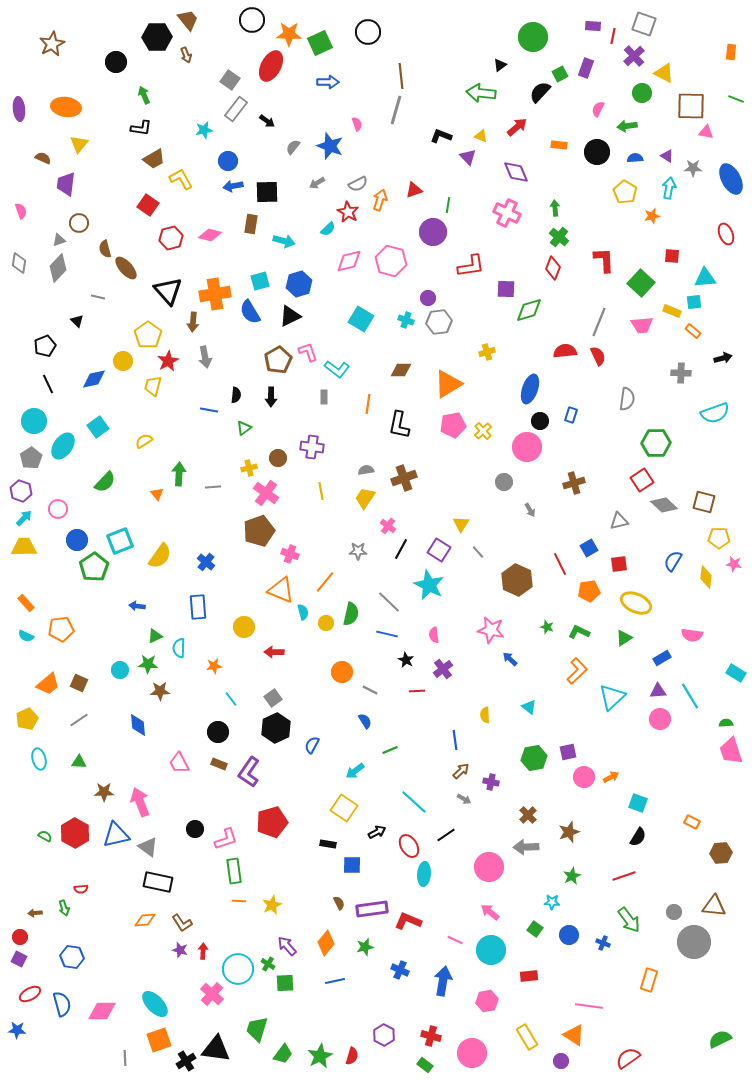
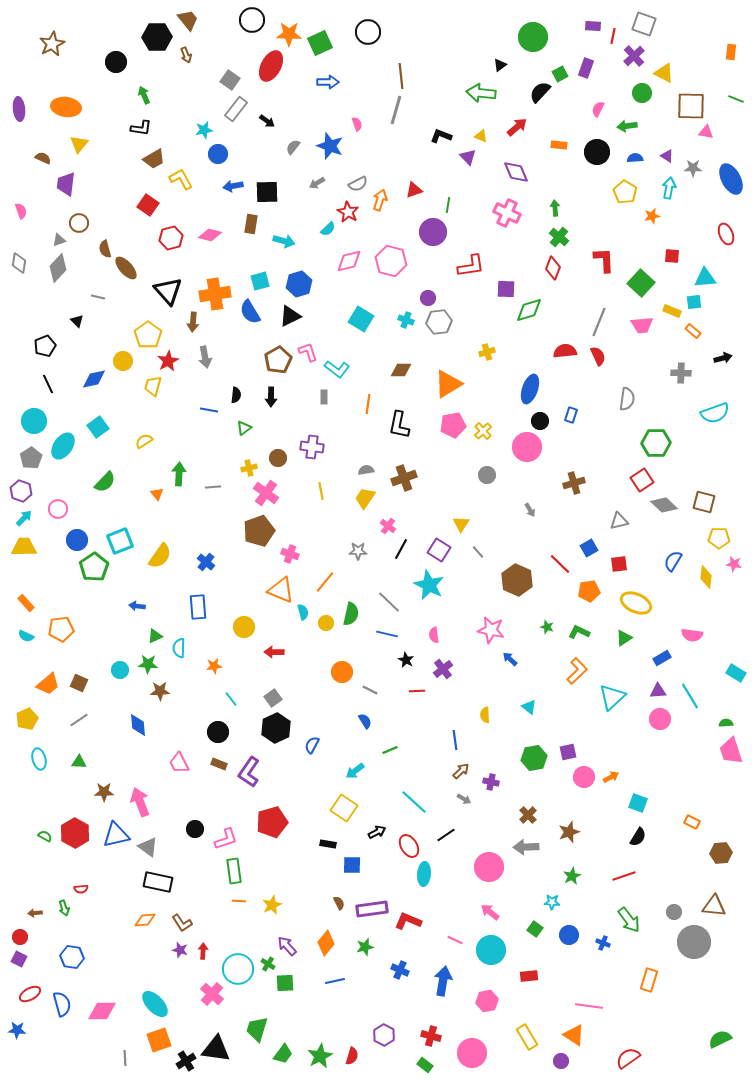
blue circle at (228, 161): moved 10 px left, 7 px up
gray circle at (504, 482): moved 17 px left, 7 px up
red line at (560, 564): rotated 20 degrees counterclockwise
